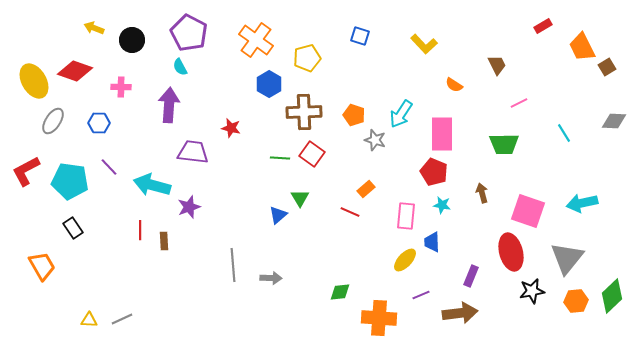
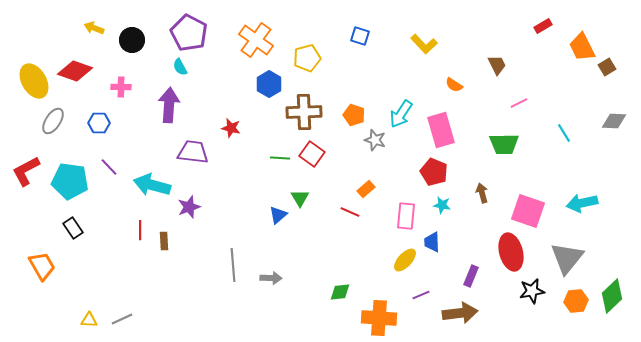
pink rectangle at (442, 134): moved 1 px left, 4 px up; rotated 16 degrees counterclockwise
